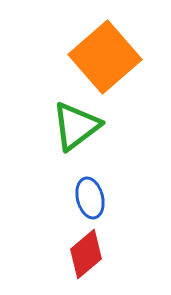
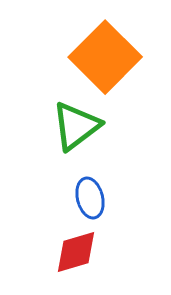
orange square: rotated 4 degrees counterclockwise
red diamond: moved 10 px left, 2 px up; rotated 24 degrees clockwise
